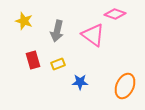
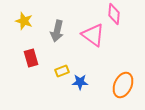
pink diamond: moved 1 px left; rotated 75 degrees clockwise
red rectangle: moved 2 px left, 2 px up
yellow rectangle: moved 4 px right, 7 px down
orange ellipse: moved 2 px left, 1 px up
